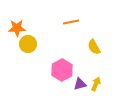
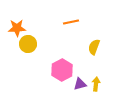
yellow semicircle: rotated 49 degrees clockwise
yellow arrow: rotated 16 degrees counterclockwise
